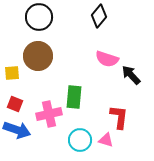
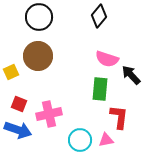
yellow square: moved 1 px left, 1 px up; rotated 21 degrees counterclockwise
green rectangle: moved 26 px right, 8 px up
red square: moved 4 px right
blue arrow: moved 1 px right
pink triangle: rotated 28 degrees counterclockwise
